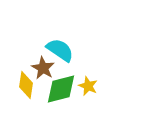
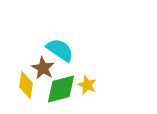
yellow star: moved 1 px left, 1 px up
